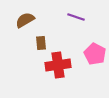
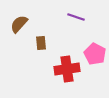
brown semicircle: moved 6 px left, 4 px down; rotated 18 degrees counterclockwise
red cross: moved 9 px right, 4 px down
